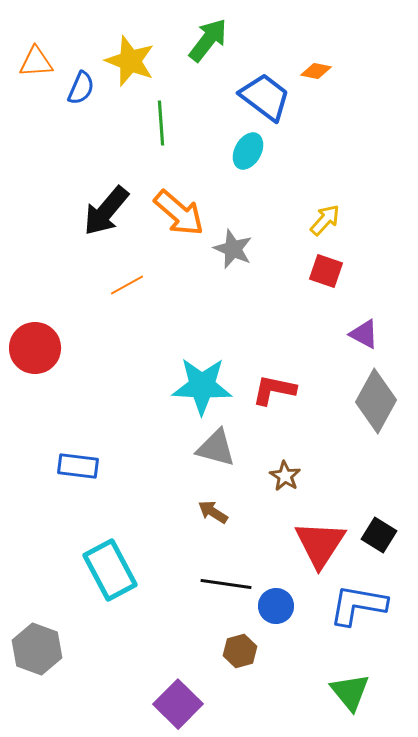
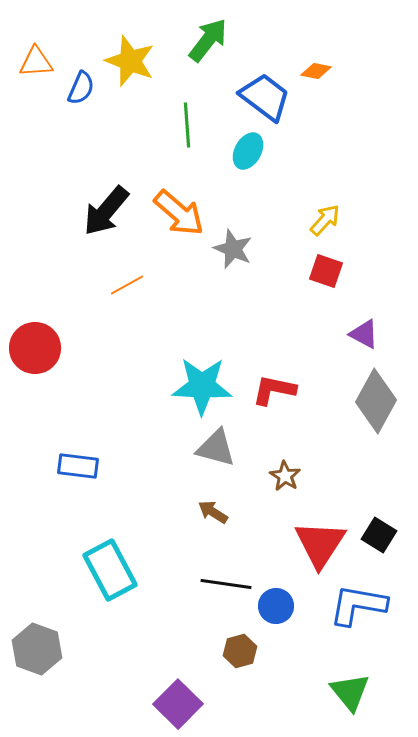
green line: moved 26 px right, 2 px down
